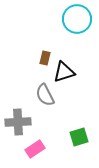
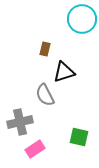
cyan circle: moved 5 px right
brown rectangle: moved 9 px up
gray cross: moved 2 px right; rotated 10 degrees counterclockwise
green square: rotated 30 degrees clockwise
